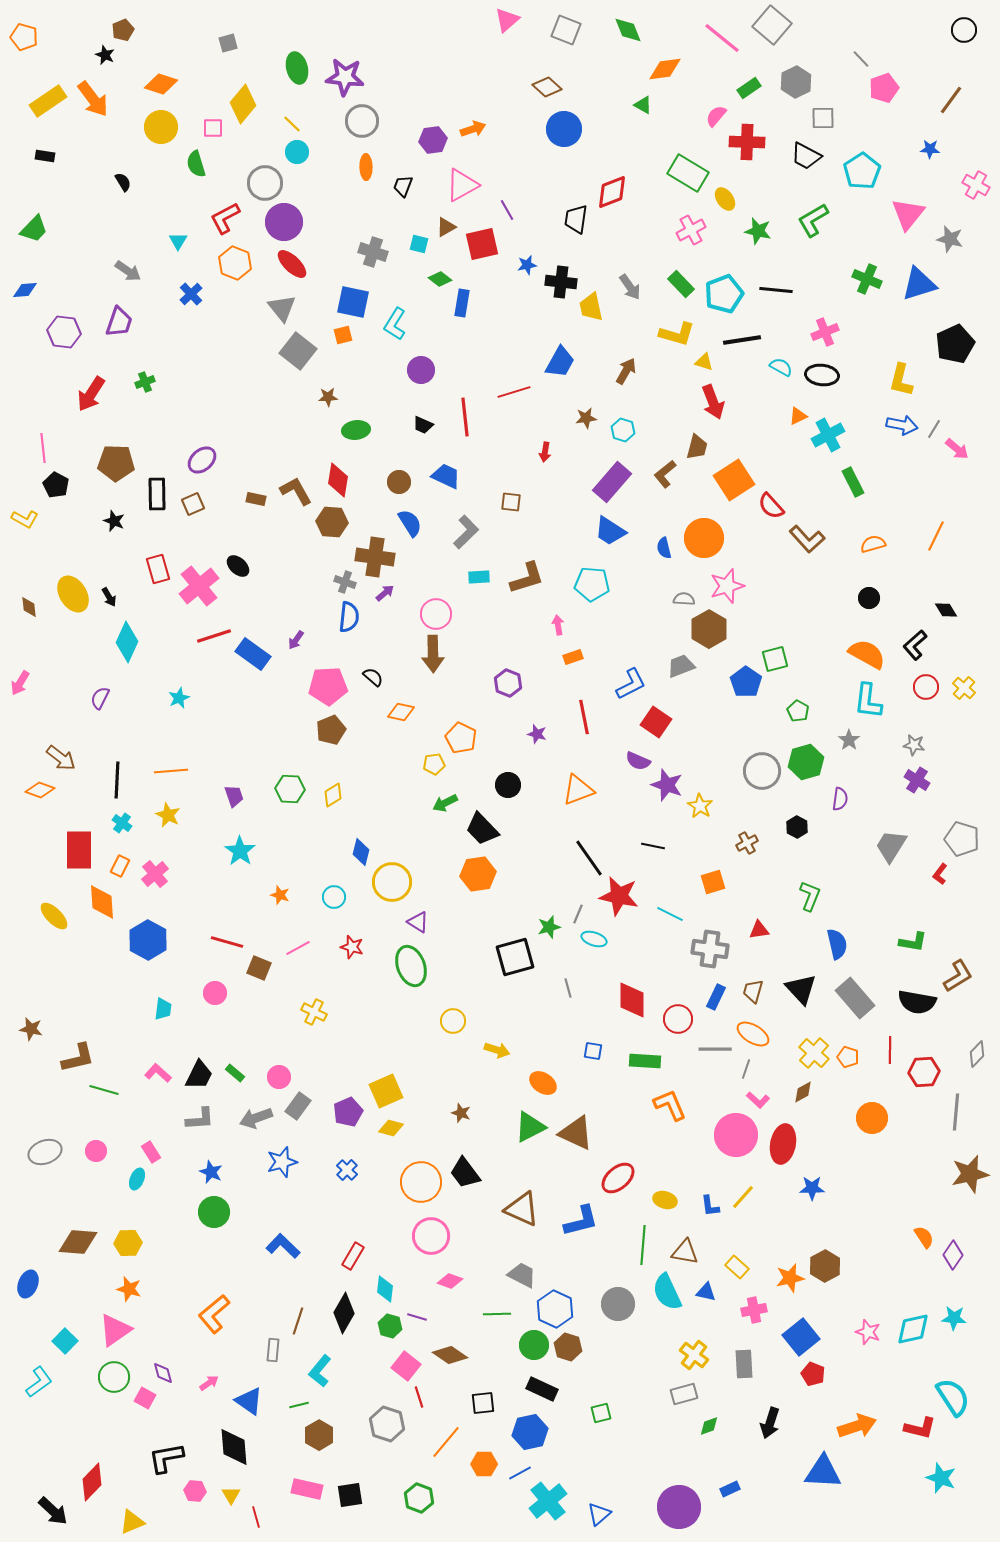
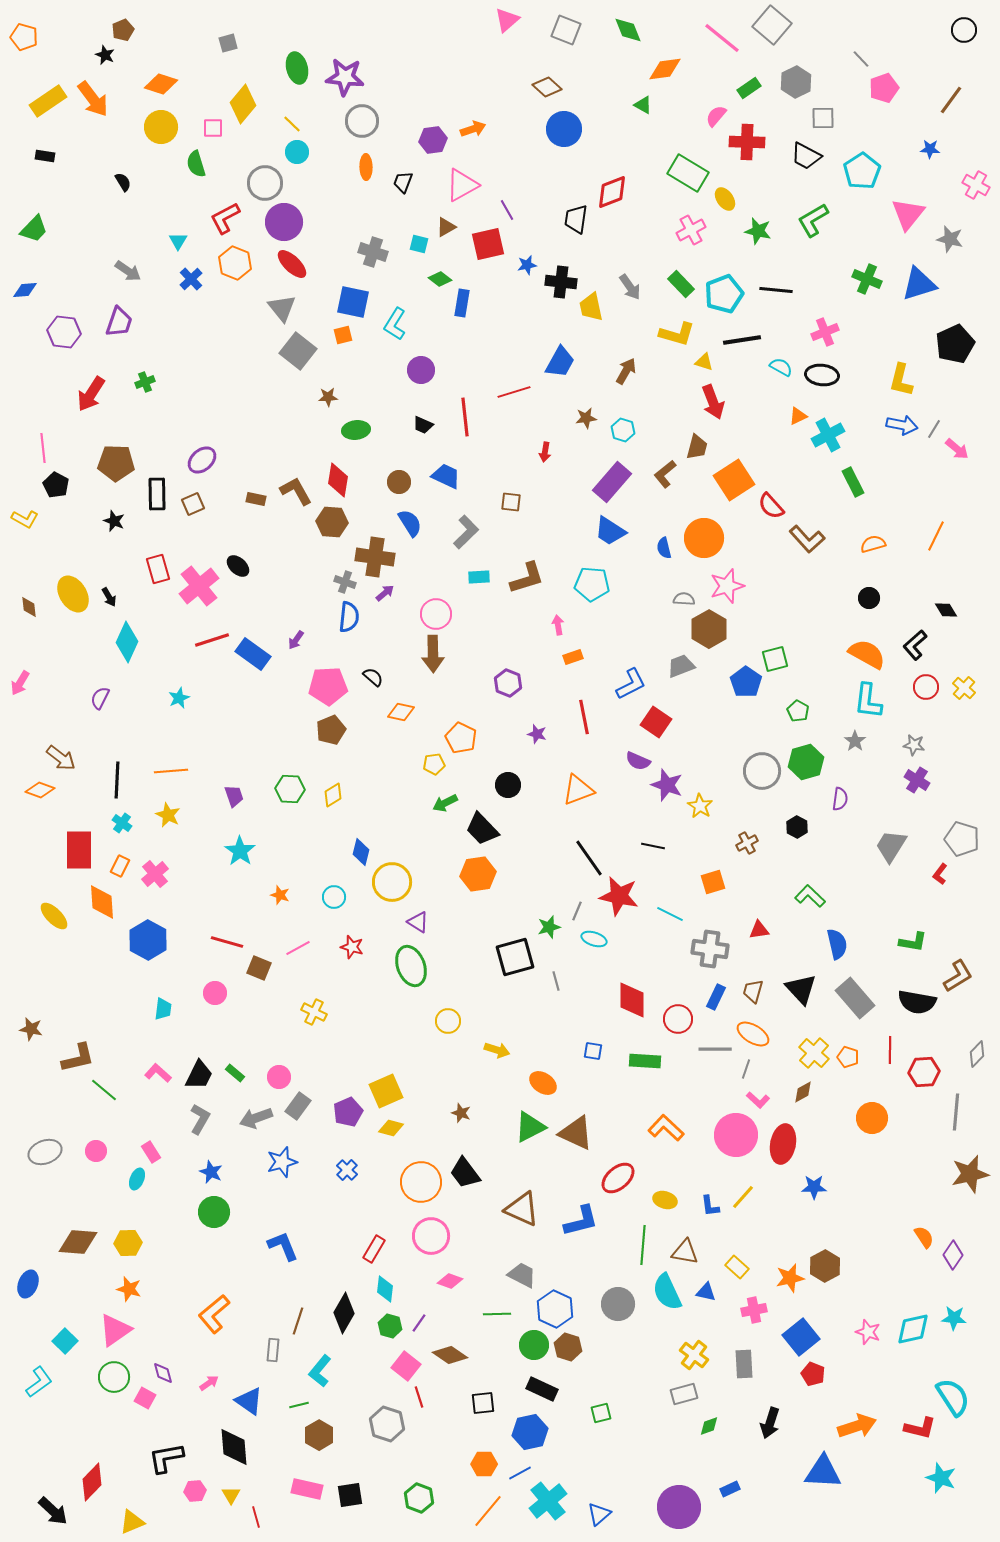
black trapezoid at (403, 186): moved 4 px up
red square at (482, 244): moved 6 px right
blue cross at (191, 294): moved 15 px up
red line at (214, 636): moved 2 px left, 4 px down
gray star at (849, 740): moved 6 px right, 1 px down
green L-shape at (810, 896): rotated 68 degrees counterclockwise
gray line at (578, 914): moved 1 px left, 3 px up
gray line at (568, 988): moved 12 px left, 7 px up
yellow circle at (453, 1021): moved 5 px left
green line at (104, 1090): rotated 24 degrees clockwise
orange L-shape at (670, 1105): moved 4 px left, 23 px down; rotated 24 degrees counterclockwise
gray L-shape at (200, 1119): rotated 56 degrees counterclockwise
blue star at (812, 1188): moved 2 px right, 1 px up
blue L-shape at (283, 1246): rotated 24 degrees clockwise
red rectangle at (353, 1256): moved 21 px right, 7 px up
purple line at (417, 1317): moved 2 px right, 6 px down; rotated 72 degrees counterclockwise
orange line at (446, 1442): moved 42 px right, 69 px down
pink hexagon at (195, 1491): rotated 10 degrees counterclockwise
